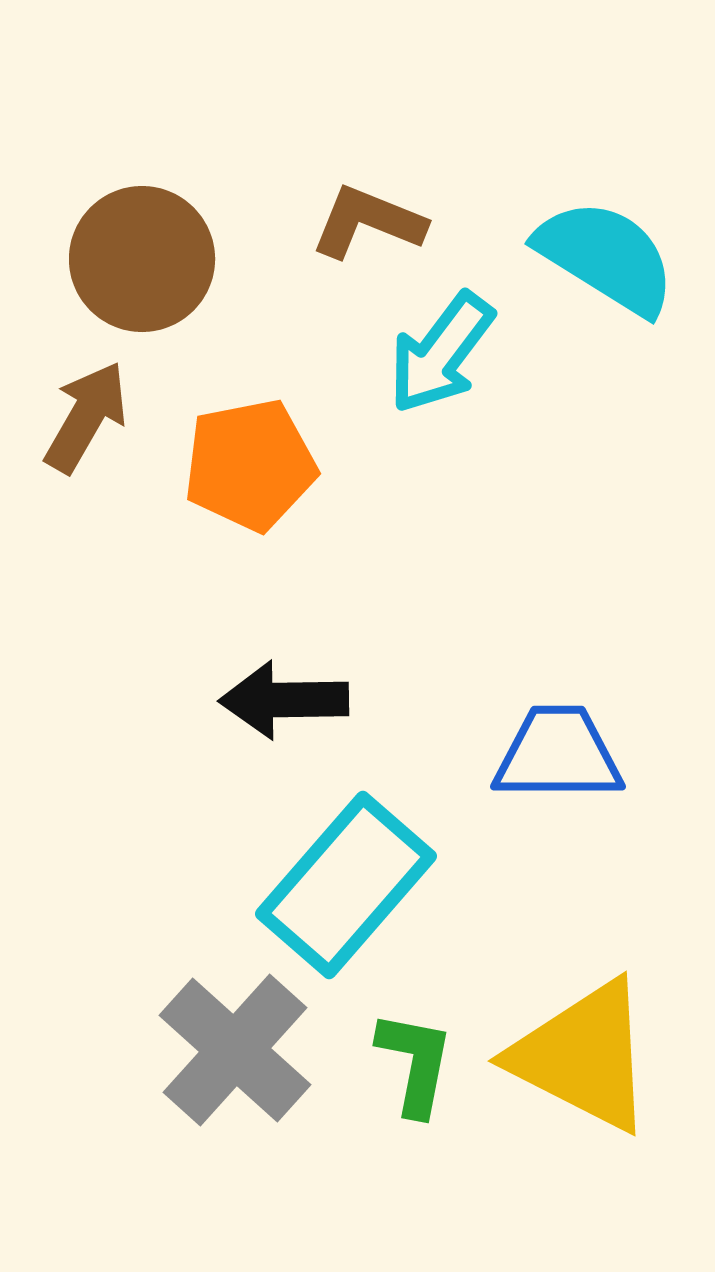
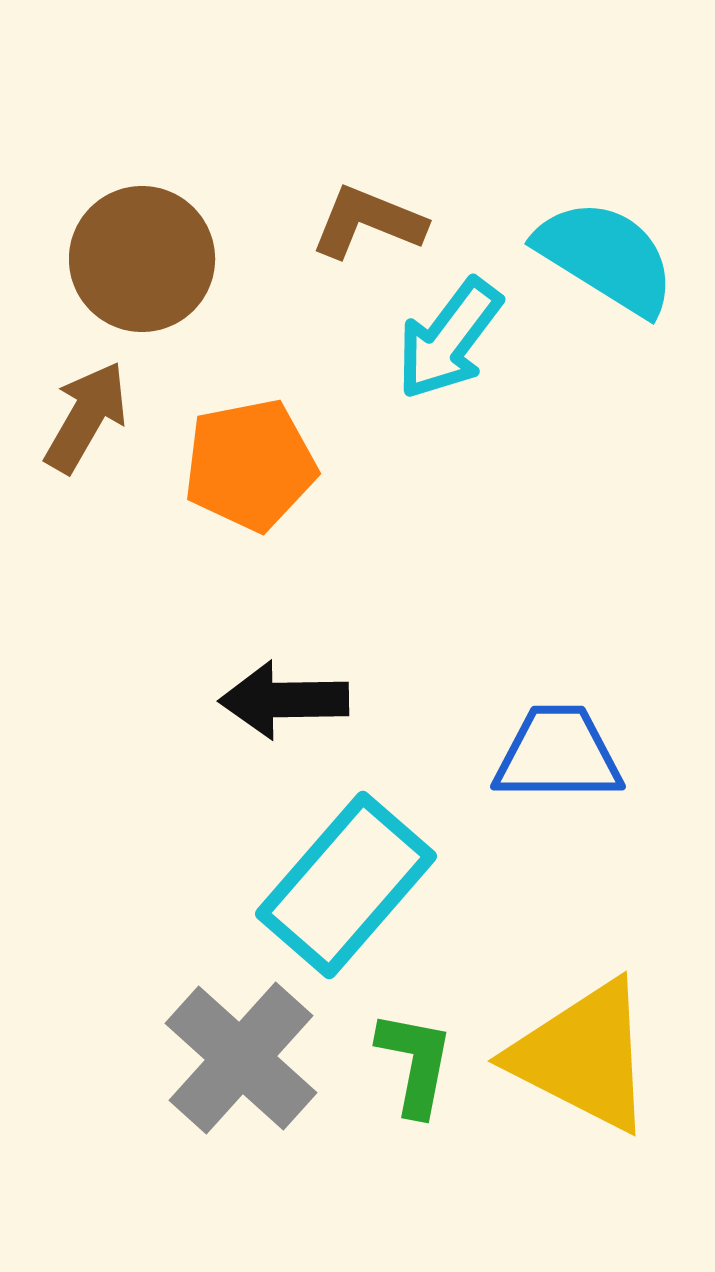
cyan arrow: moved 8 px right, 14 px up
gray cross: moved 6 px right, 8 px down
